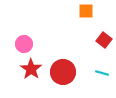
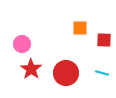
orange square: moved 6 px left, 17 px down
red square: rotated 35 degrees counterclockwise
pink circle: moved 2 px left
red circle: moved 3 px right, 1 px down
